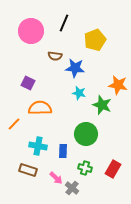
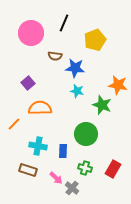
pink circle: moved 2 px down
purple square: rotated 24 degrees clockwise
cyan star: moved 2 px left, 2 px up
